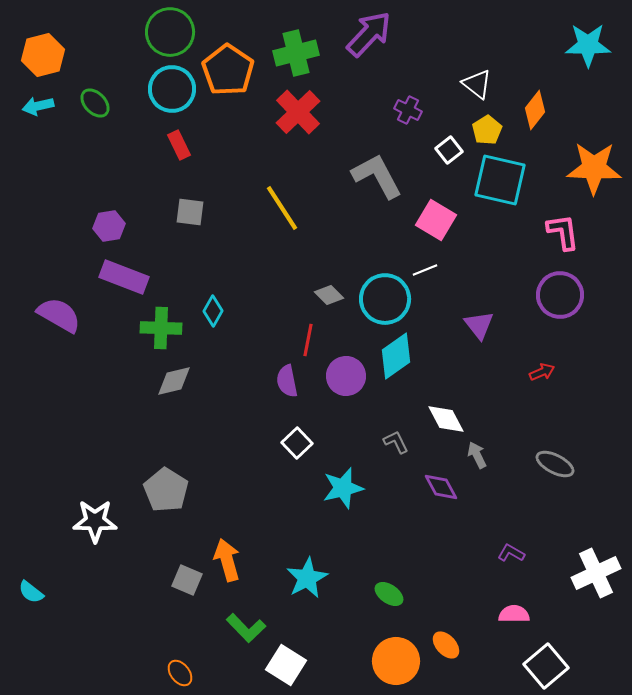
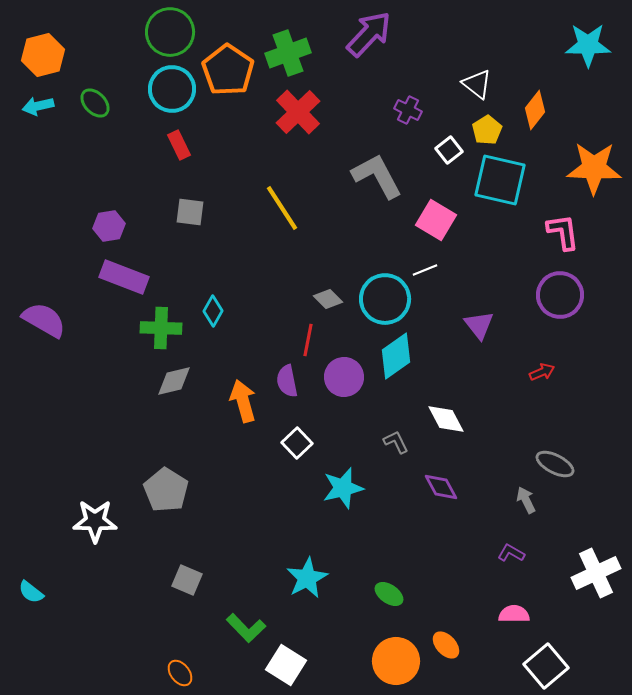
green cross at (296, 53): moved 8 px left; rotated 6 degrees counterclockwise
gray diamond at (329, 295): moved 1 px left, 4 px down
purple semicircle at (59, 315): moved 15 px left, 5 px down
purple circle at (346, 376): moved 2 px left, 1 px down
gray arrow at (477, 455): moved 49 px right, 45 px down
orange arrow at (227, 560): moved 16 px right, 159 px up
